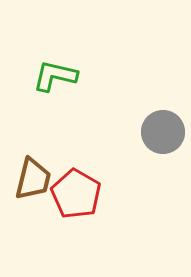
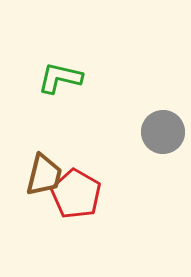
green L-shape: moved 5 px right, 2 px down
brown trapezoid: moved 11 px right, 4 px up
